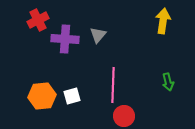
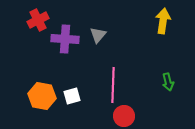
orange hexagon: rotated 16 degrees clockwise
